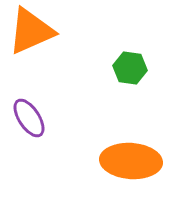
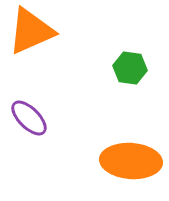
purple ellipse: rotated 12 degrees counterclockwise
